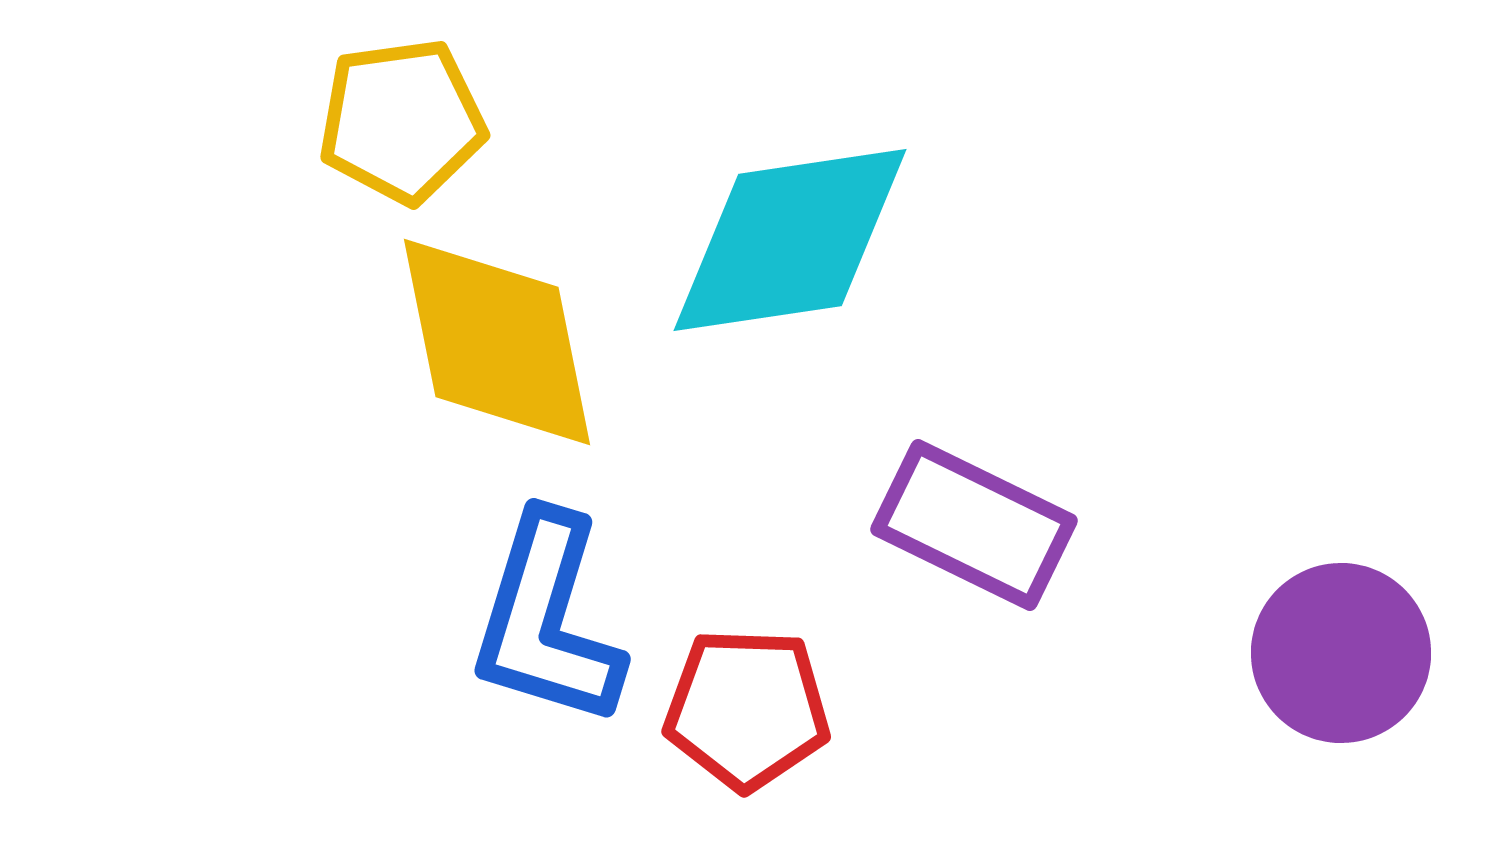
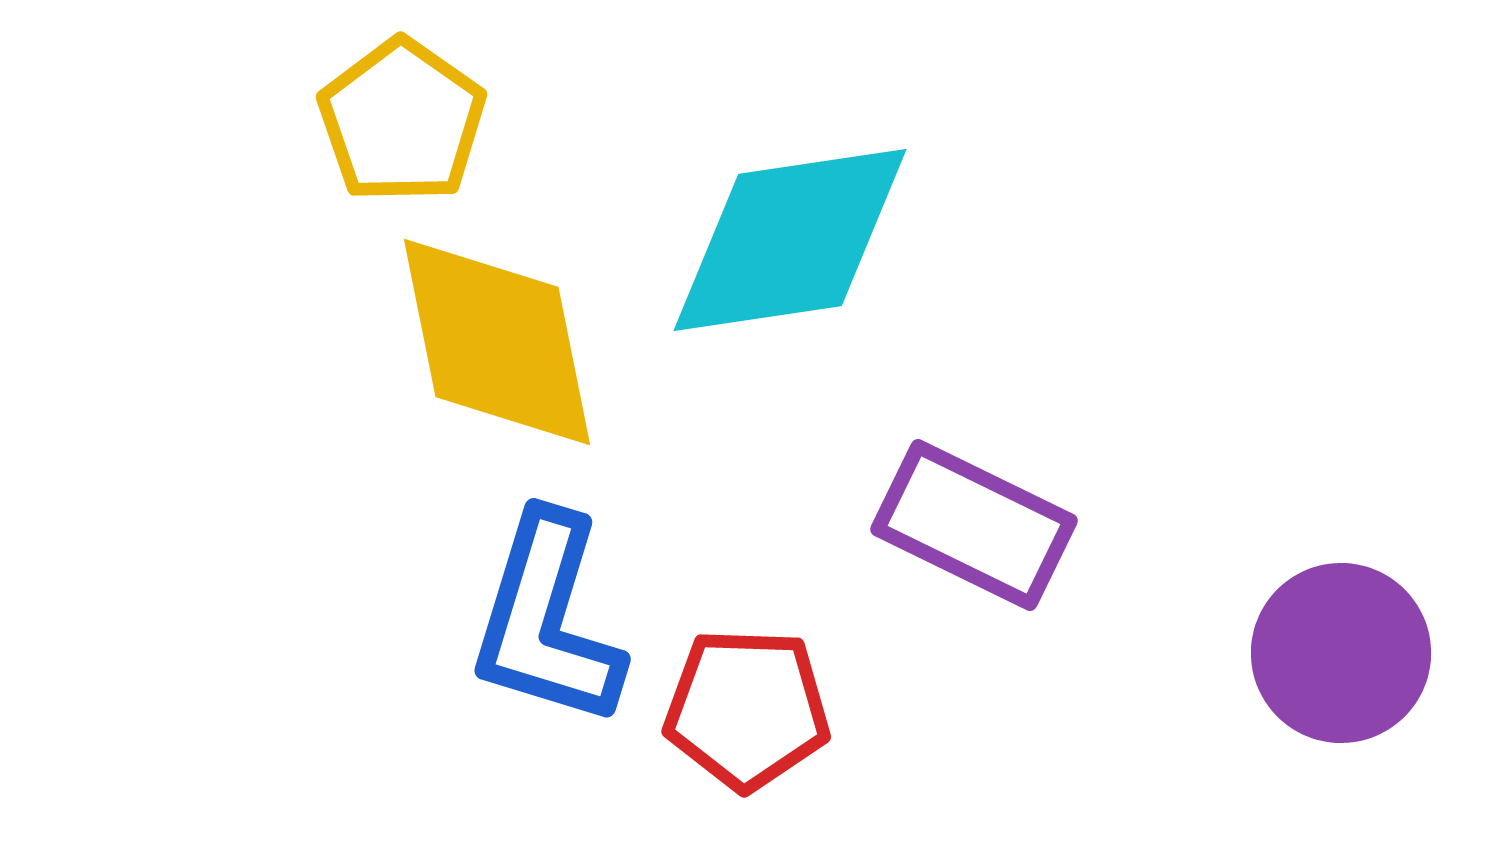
yellow pentagon: rotated 29 degrees counterclockwise
